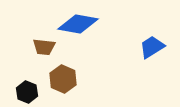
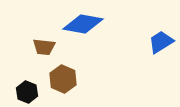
blue diamond: moved 5 px right
blue trapezoid: moved 9 px right, 5 px up
